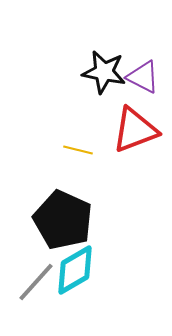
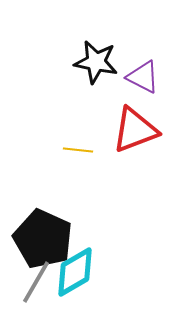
black star: moved 8 px left, 10 px up
yellow line: rotated 8 degrees counterclockwise
black pentagon: moved 20 px left, 19 px down
cyan diamond: moved 2 px down
gray line: rotated 12 degrees counterclockwise
